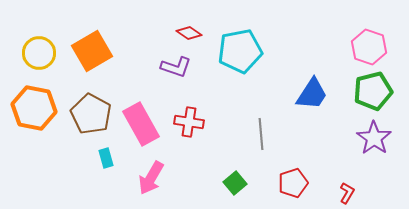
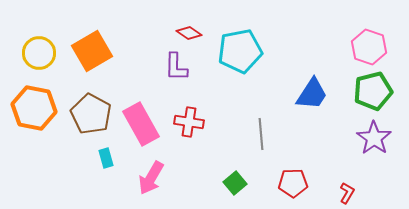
purple L-shape: rotated 72 degrees clockwise
red pentagon: rotated 16 degrees clockwise
